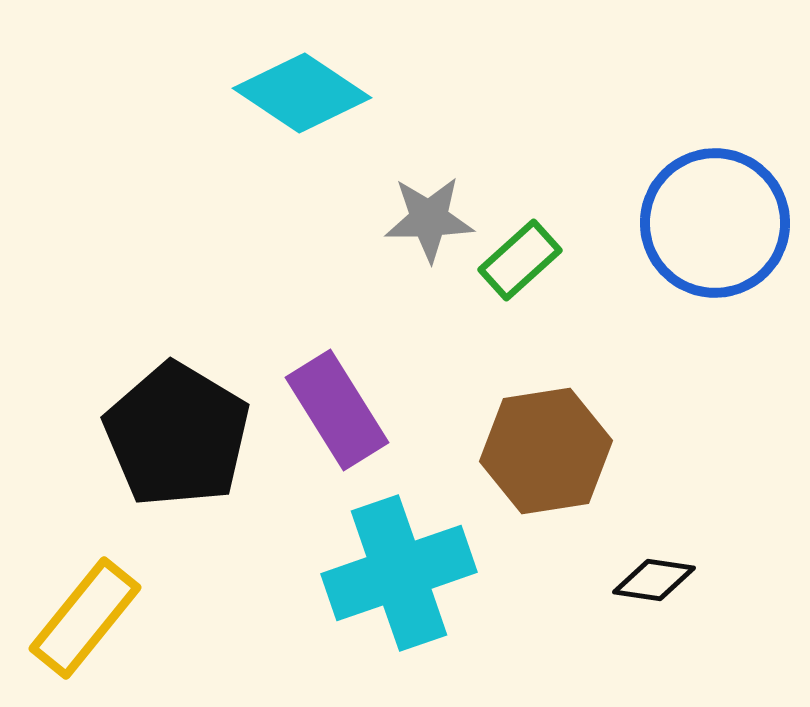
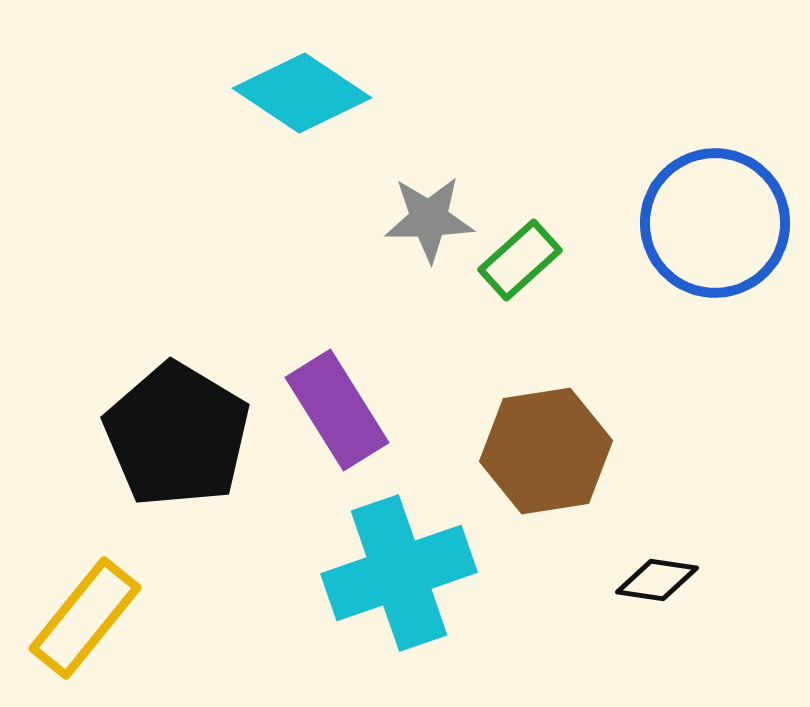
black diamond: moved 3 px right
